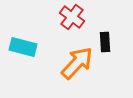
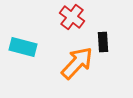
black rectangle: moved 2 px left
